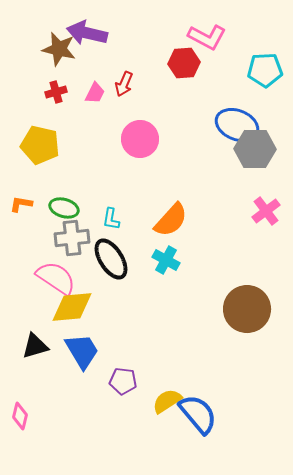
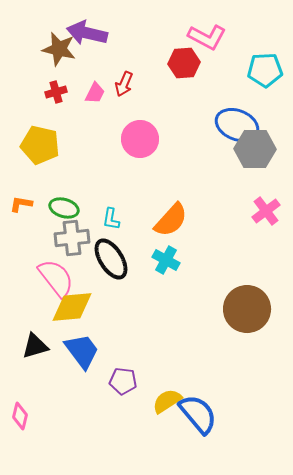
pink semicircle: rotated 18 degrees clockwise
blue trapezoid: rotated 6 degrees counterclockwise
